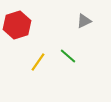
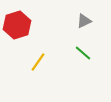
green line: moved 15 px right, 3 px up
